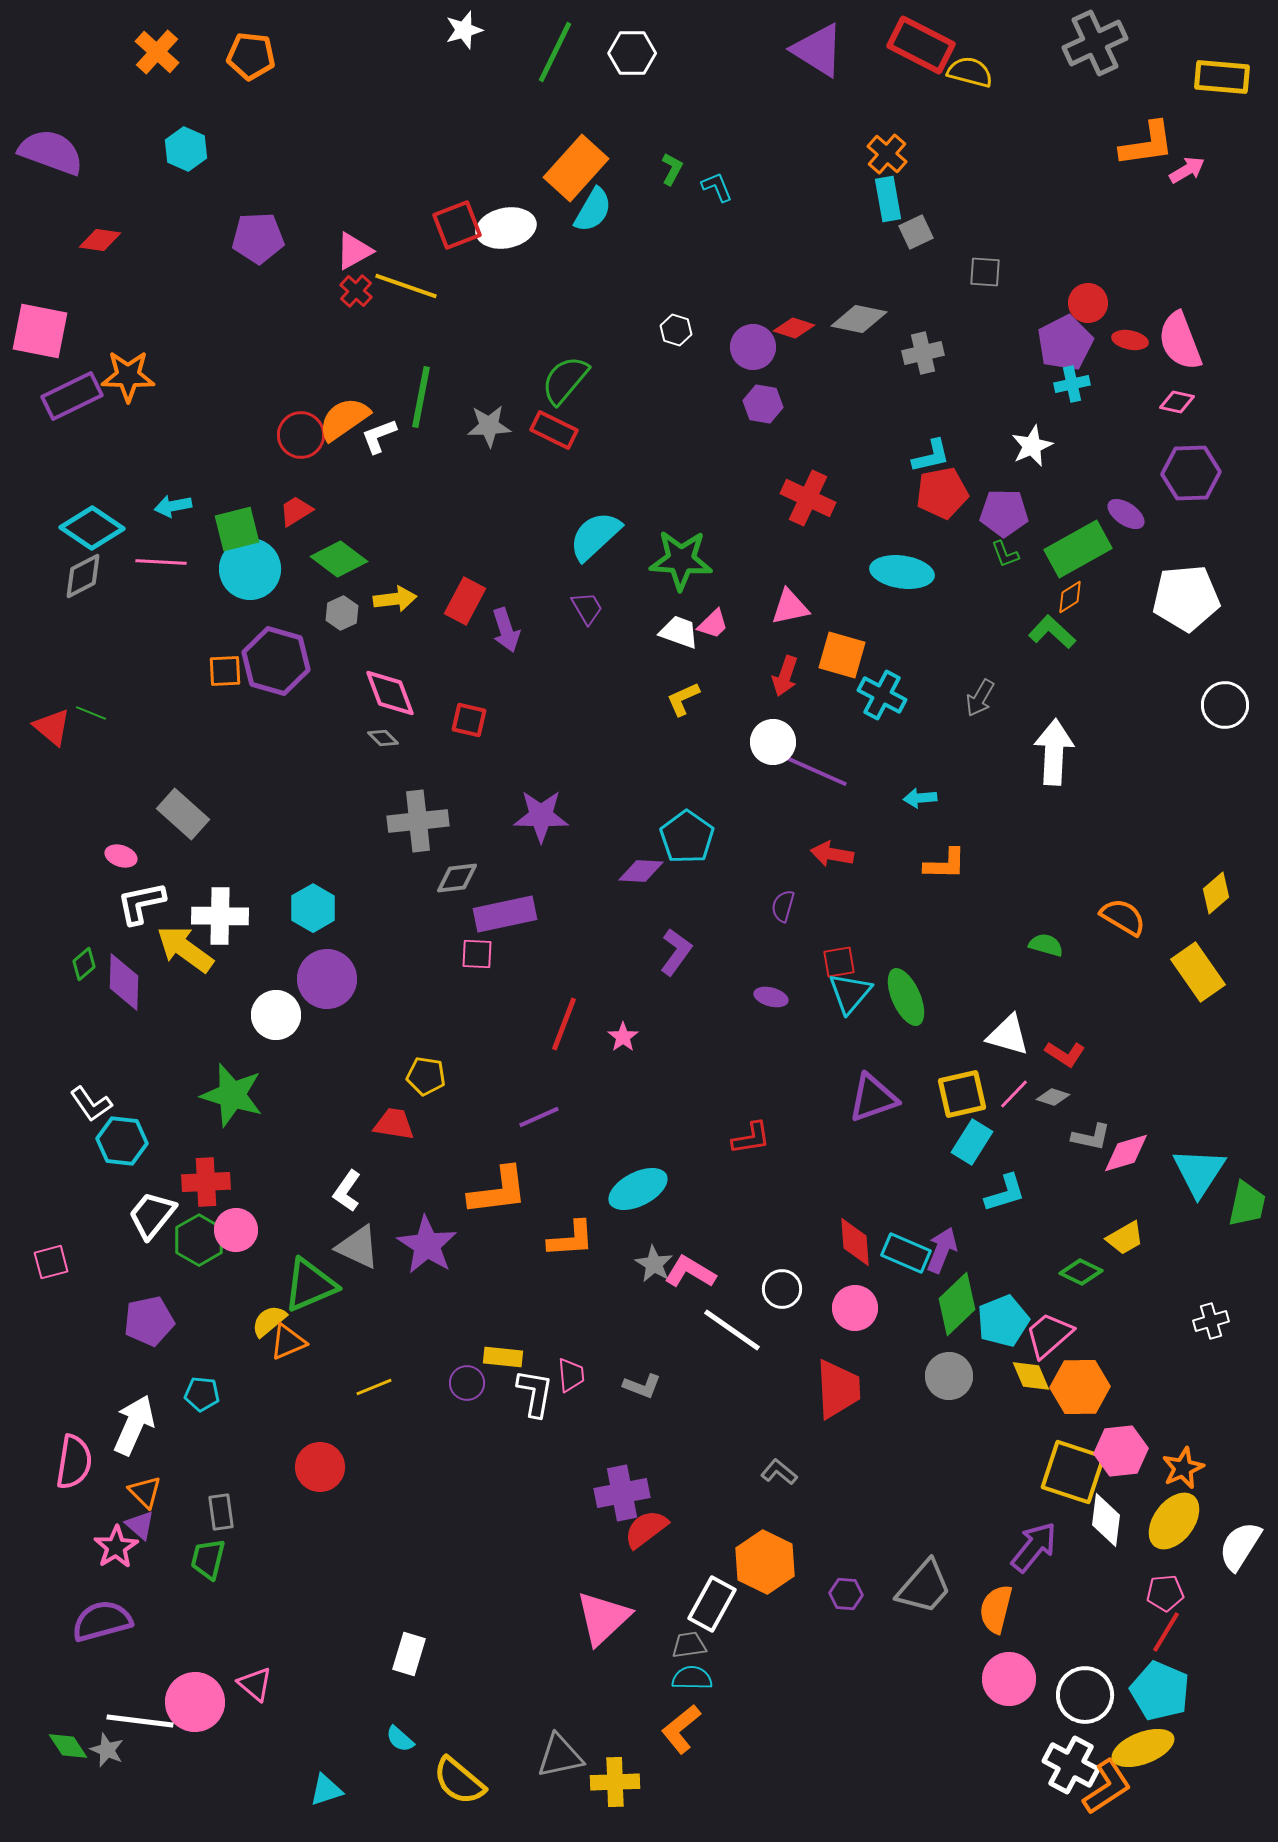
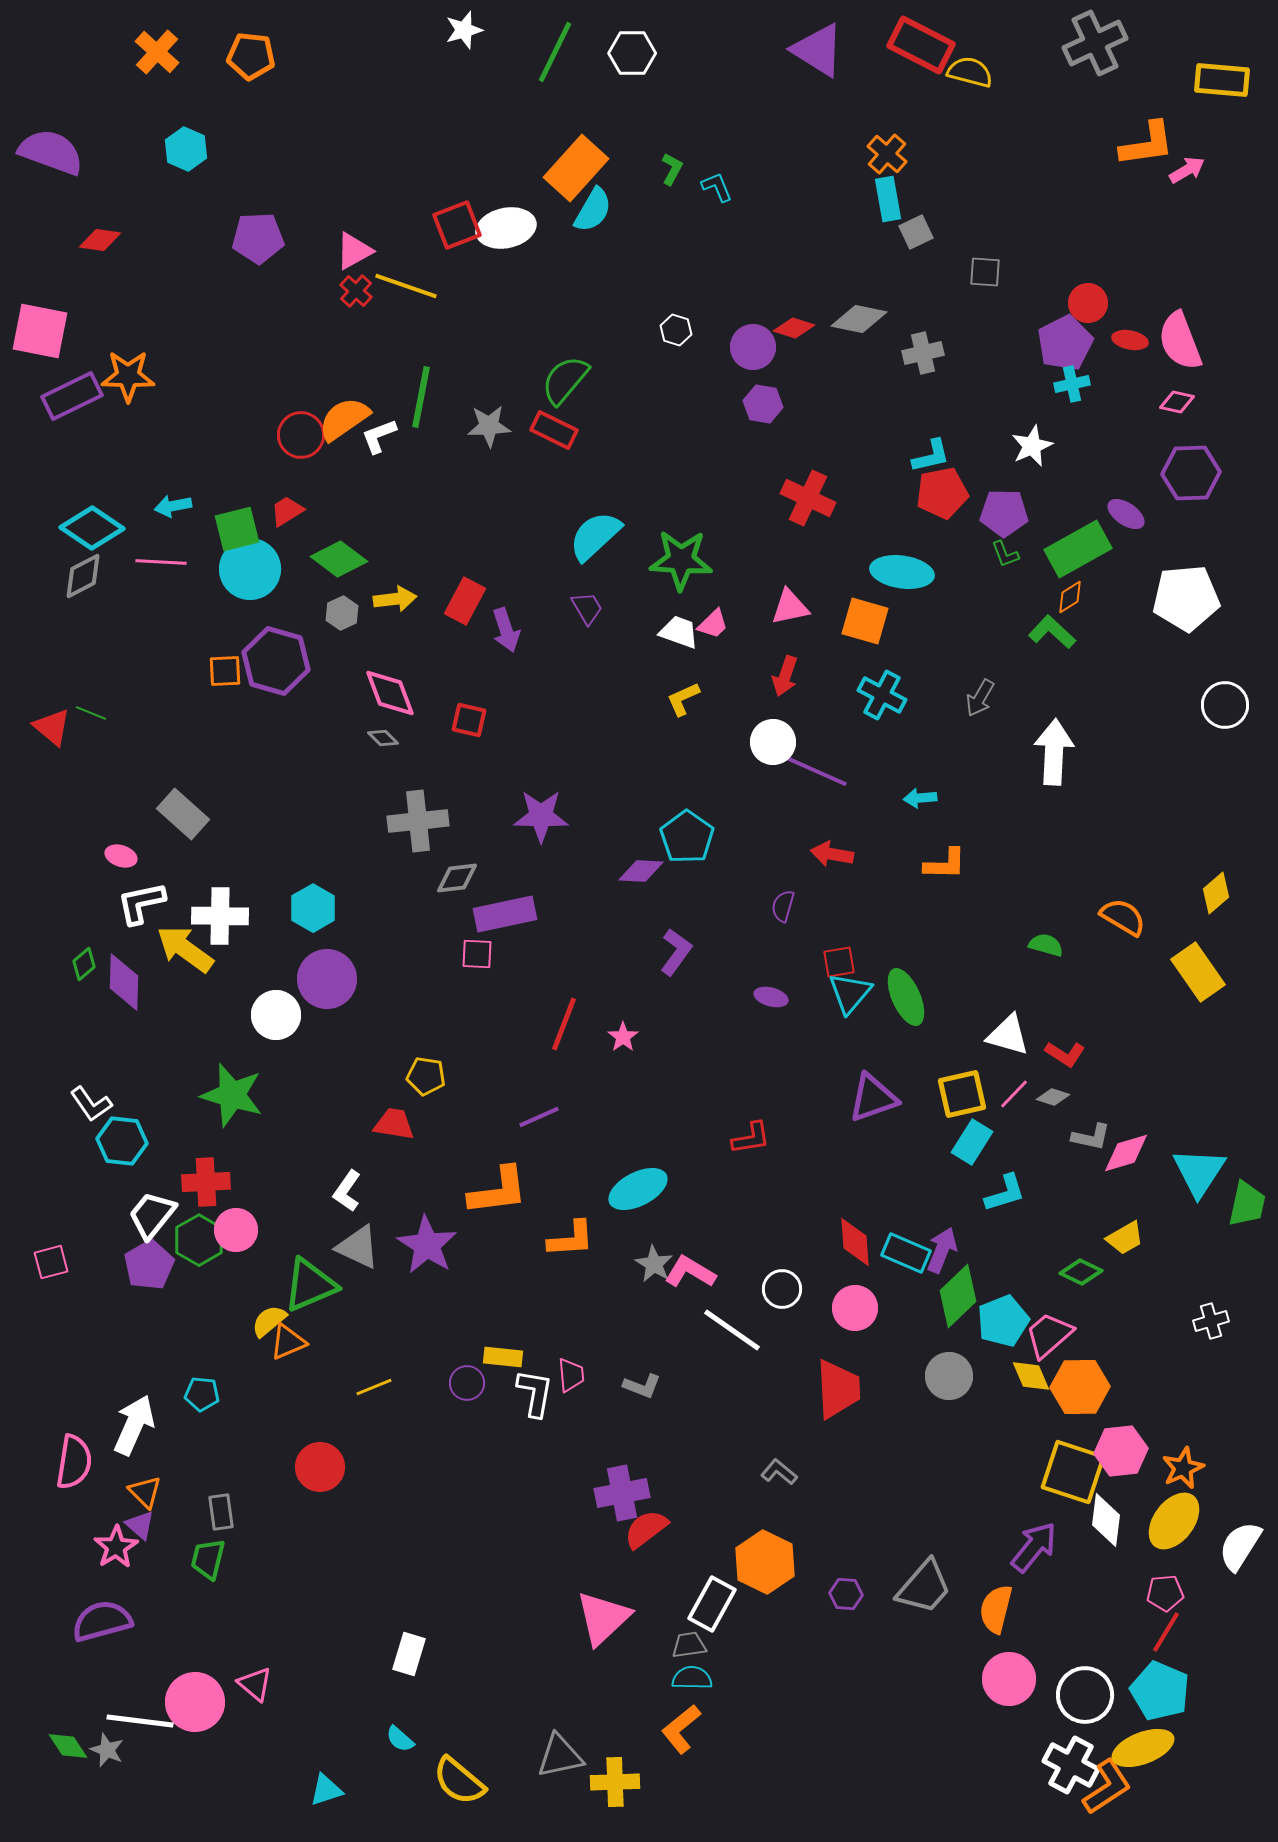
yellow rectangle at (1222, 77): moved 3 px down
red trapezoid at (296, 511): moved 9 px left
orange square at (842, 655): moved 23 px right, 34 px up
green diamond at (957, 1304): moved 1 px right, 8 px up
purple pentagon at (149, 1321): moved 56 px up; rotated 18 degrees counterclockwise
